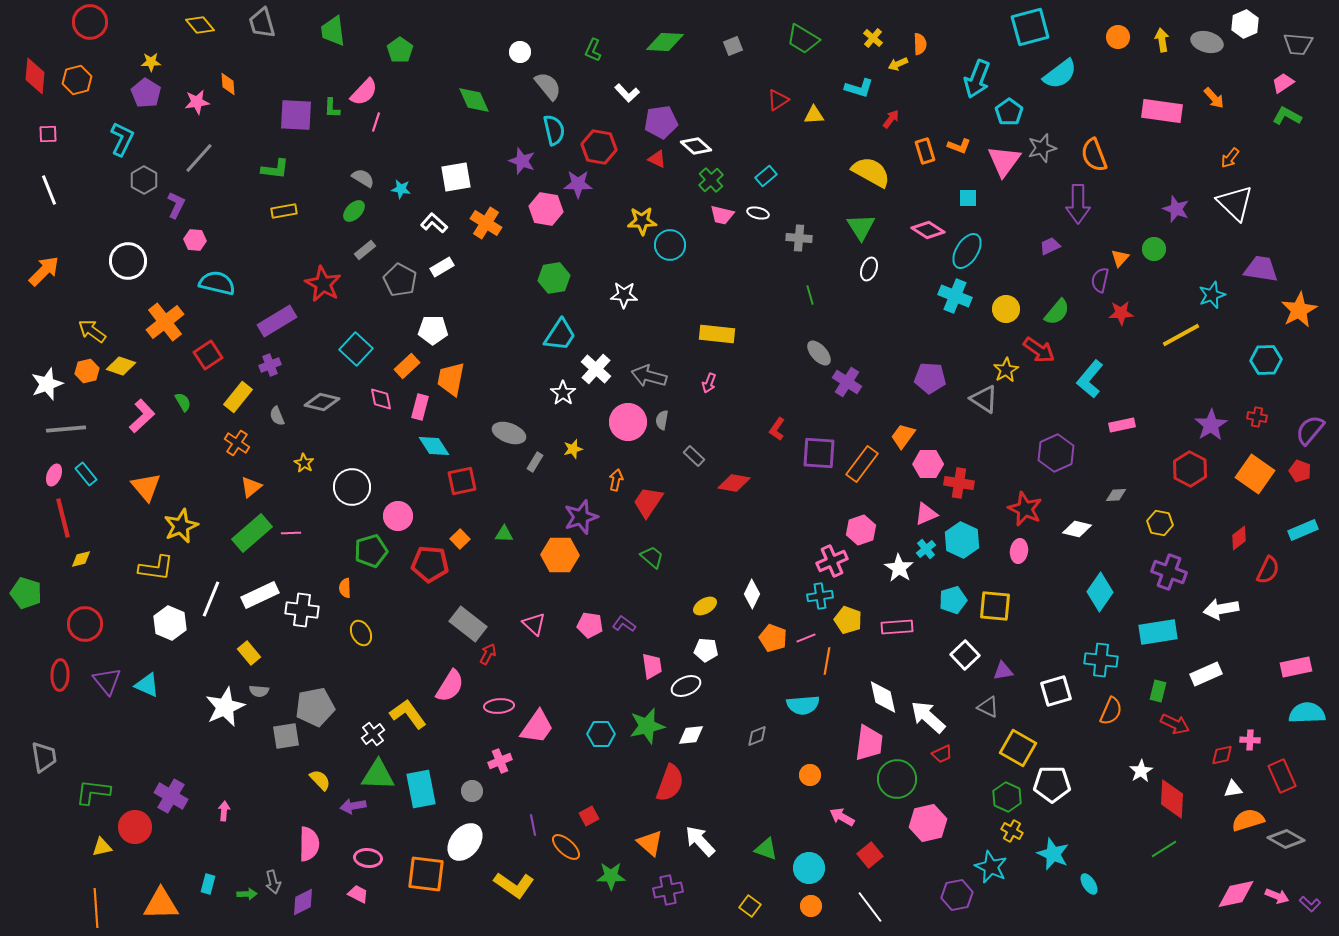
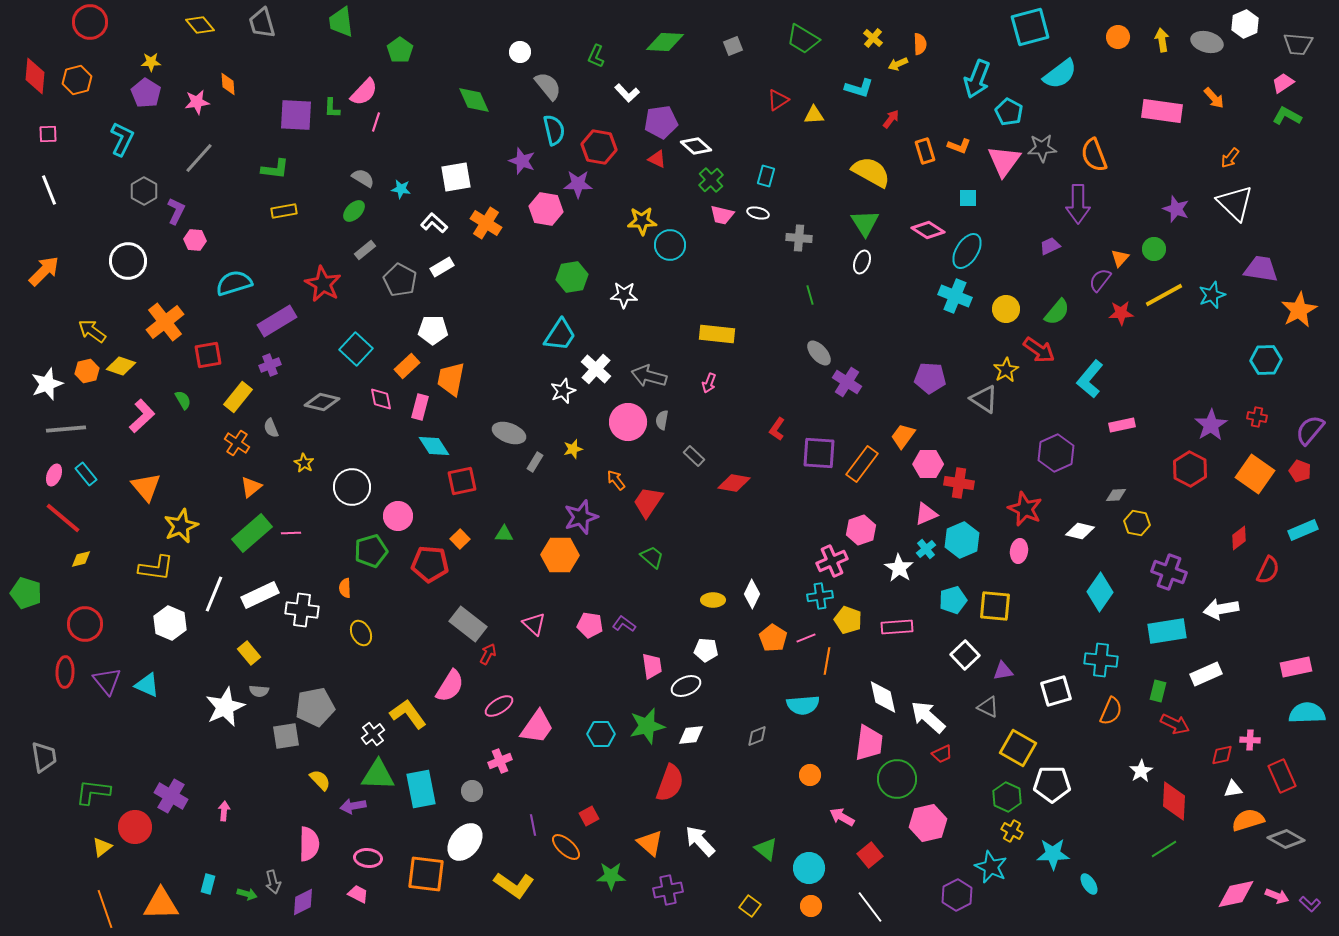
green trapezoid at (333, 31): moved 8 px right, 9 px up
green L-shape at (593, 50): moved 3 px right, 6 px down
cyan pentagon at (1009, 112): rotated 8 degrees counterclockwise
gray star at (1042, 148): rotated 12 degrees clockwise
cyan rectangle at (766, 176): rotated 35 degrees counterclockwise
gray hexagon at (144, 180): moved 11 px down
purple L-shape at (176, 205): moved 6 px down
green triangle at (861, 227): moved 4 px right, 4 px up
white ellipse at (869, 269): moved 7 px left, 7 px up
green hexagon at (554, 278): moved 18 px right, 1 px up
purple semicircle at (1100, 280): rotated 25 degrees clockwise
cyan semicircle at (217, 283): moved 17 px right; rotated 30 degrees counterclockwise
yellow line at (1181, 335): moved 17 px left, 40 px up
red square at (208, 355): rotated 24 degrees clockwise
white star at (563, 393): moved 2 px up; rotated 15 degrees clockwise
green semicircle at (183, 402): moved 2 px up
gray semicircle at (277, 416): moved 6 px left, 12 px down
orange arrow at (616, 480): rotated 50 degrees counterclockwise
red line at (63, 518): rotated 36 degrees counterclockwise
yellow hexagon at (1160, 523): moved 23 px left
white diamond at (1077, 529): moved 3 px right, 2 px down
cyan hexagon at (962, 540): rotated 12 degrees clockwise
white line at (211, 599): moved 3 px right, 5 px up
yellow ellipse at (705, 606): moved 8 px right, 6 px up; rotated 30 degrees clockwise
cyan rectangle at (1158, 632): moved 9 px right, 1 px up
orange pentagon at (773, 638): rotated 12 degrees clockwise
red ellipse at (60, 675): moved 5 px right, 3 px up
pink ellipse at (499, 706): rotated 28 degrees counterclockwise
red diamond at (1172, 799): moved 2 px right, 2 px down
yellow triangle at (102, 847): rotated 25 degrees counterclockwise
green triangle at (766, 849): rotated 20 degrees clockwise
cyan star at (1053, 854): rotated 24 degrees counterclockwise
green arrow at (247, 894): rotated 18 degrees clockwise
purple hexagon at (957, 895): rotated 16 degrees counterclockwise
orange line at (96, 908): moved 9 px right, 1 px down; rotated 15 degrees counterclockwise
